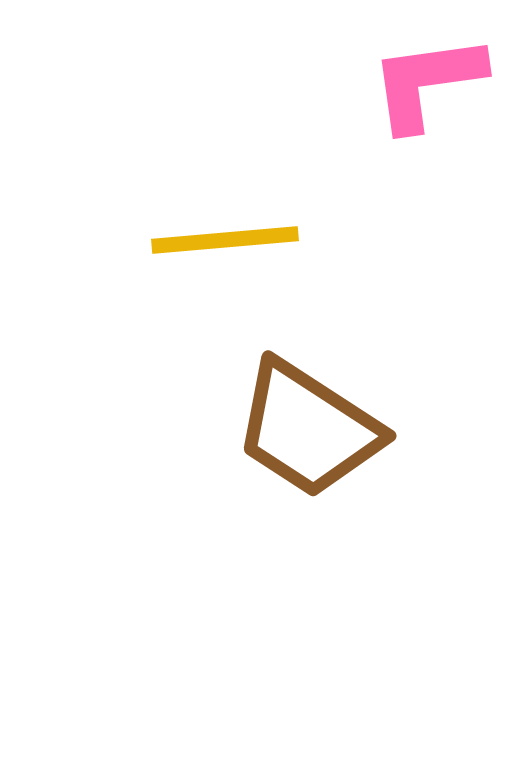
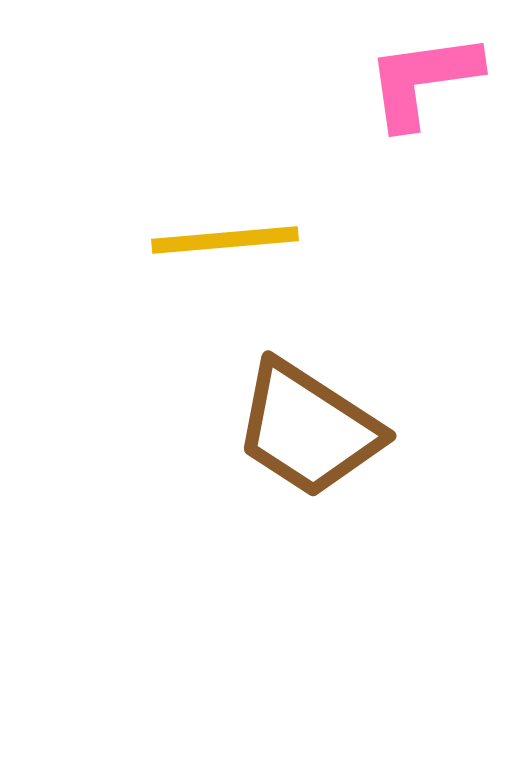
pink L-shape: moved 4 px left, 2 px up
